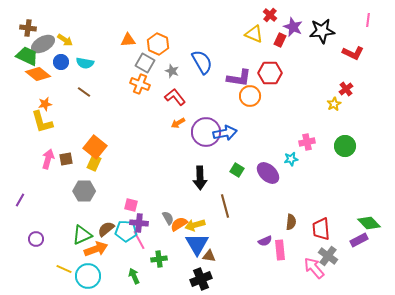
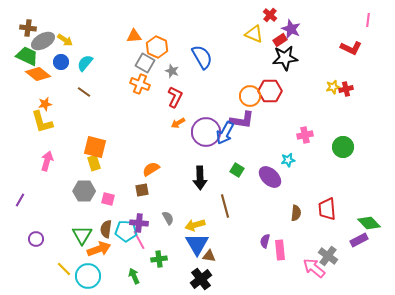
purple star at (293, 27): moved 2 px left, 2 px down
black star at (322, 31): moved 37 px left, 27 px down
orange triangle at (128, 40): moved 6 px right, 4 px up
red rectangle at (280, 40): rotated 32 degrees clockwise
gray ellipse at (43, 44): moved 3 px up
orange hexagon at (158, 44): moved 1 px left, 3 px down
red L-shape at (353, 53): moved 2 px left, 5 px up
blue semicircle at (202, 62): moved 5 px up
cyan semicircle at (85, 63): rotated 120 degrees clockwise
red hexagon at (270, 73): moved 18 px down
purple L-shape at (239, 78): moved 3 px right, 42 px down
red cross at (346, 89): rotated 24 degrees clockwise
red L-shape at (175, 97): rotated 65 degrees clockwise
yellow star at (334, 104): moved 1 px left, 17 px up; rotated 16 degrees clockwise
blue arrow at (225, 133): rotated 130 degrees clockwise
pink cross at (307, 142): moved 2 px left, 7 px up
green circle at (345, 146): moved 2 px left, 1 px down
orange square at (95, 147): rotated 25 degrees counterclockwise
pink arrow at (48, 159): moved 1 px left, 2 px down
brown square at (66, 159): moved 76 px right, 31 px down
cyan star at (291, 159): moved 3 px left, 1 px down
yellow rectangle at (94, 163): rotated 42 degrees counterclockwise
purple ellipse at (268, 173): moved 2 px right, 4 px down
pink square at (131, 205): moved 23 px left, 6 px up
brown semicircle at (291, 222): moved 5 px right, 9 px up
orange semicircle at (179, 224): moved 28 px left, 55 px up
brown semicircle at (106, 229): rotated 42 degrees counterclockwise
red trapezoid at (321, 229): moved 6 px right, 20 px up
green triangle at (82, 235): rotated 35 degrees counterclockwise
purple semicircle at (265, 241): rotated 128 degrees clockwise
orange arrow at (96, 249): moved 3 px right
pink arrow at (314, 268): rotated 10 degrees counterclockwise
yellow line at (64, 269): rotated 21 degrees clockwise
black cross at (201, 279): rotated 15 degrees counterclockwise
